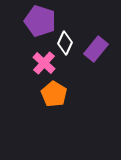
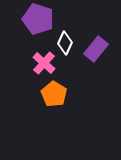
purple pentagon: moved 2 px left, 2 px up
